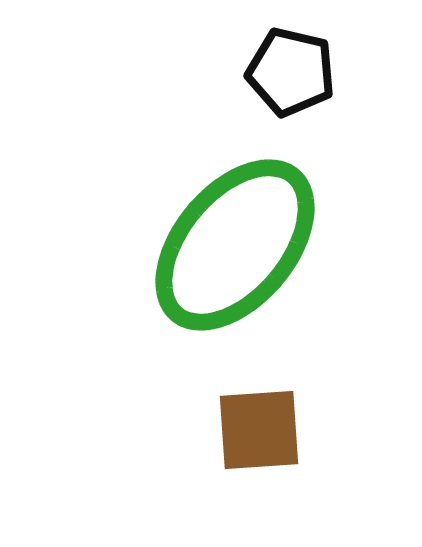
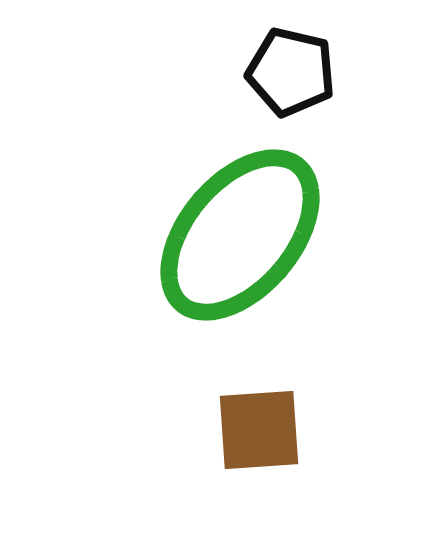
green ellipse: moved 5 px right, 10 px up
